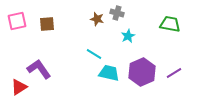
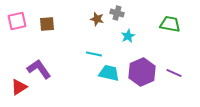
cyan line: rotated 21 degrees counterclockwise
purple line: rotated 56 degrees clockwise
